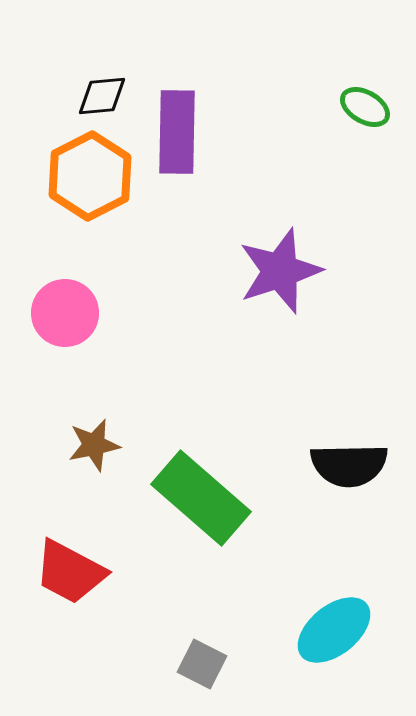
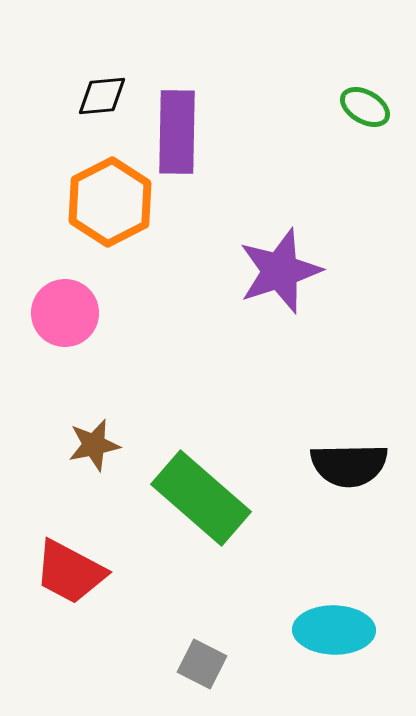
orange hexagon: moved 20 px right, 26 px down
cyan ellipse: rotated 40 degrees clockwise
